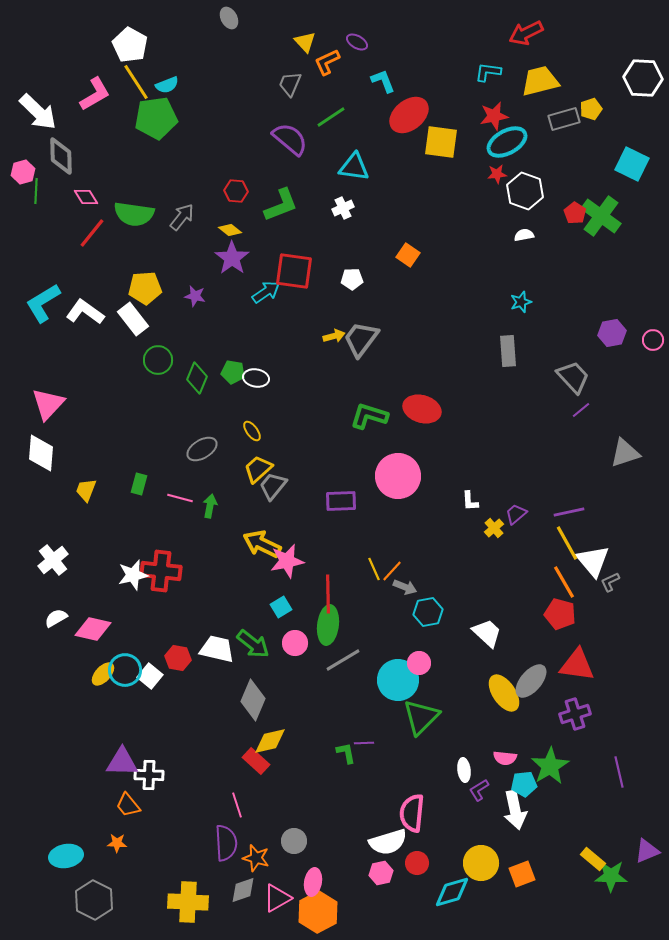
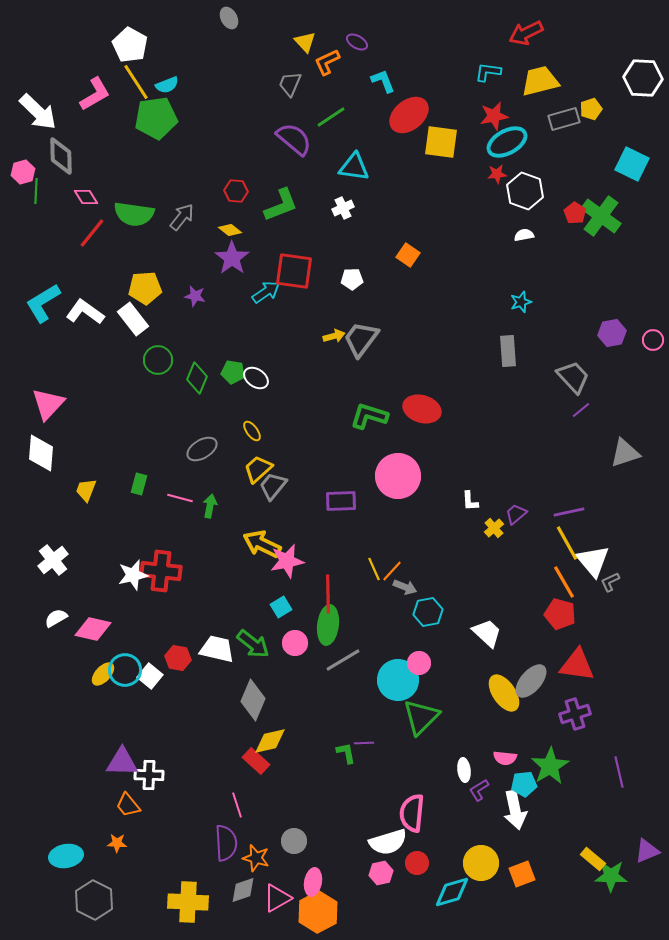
purple semicircle at (290, 139): moved 4 px right
white ellipse at (256, 378): rotated 25 degrees clockwise
